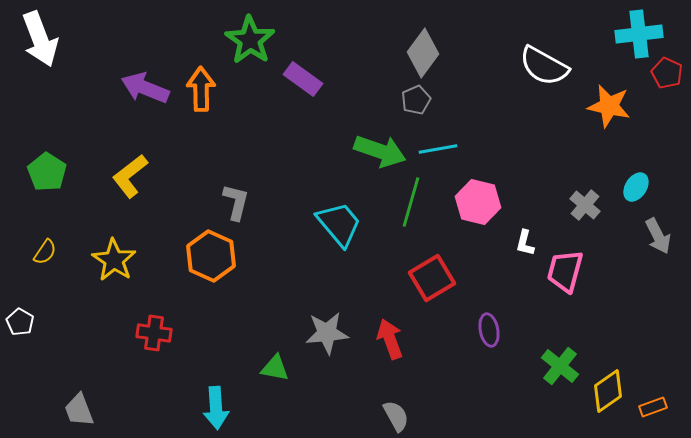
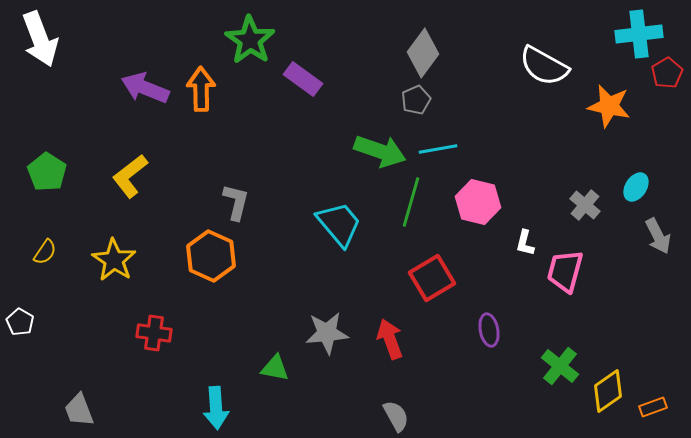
red pentagon: rotated 16 degrees clockwise
